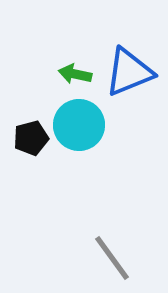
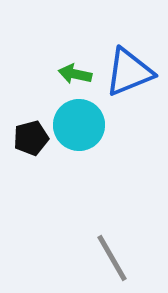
gray line: rotated 6 degrees clockwise
